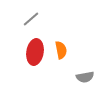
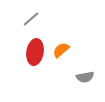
orange semicircle: rotated 120 degrees counterclockwise
